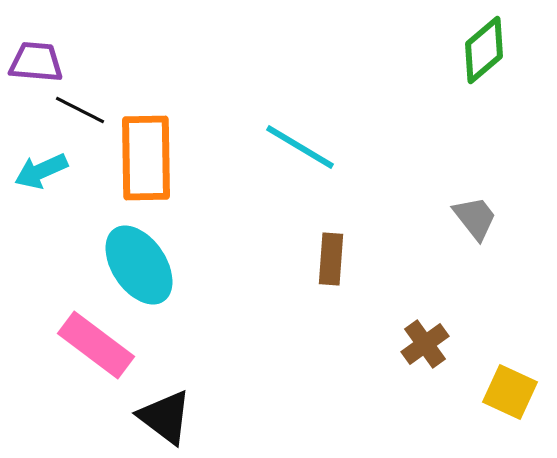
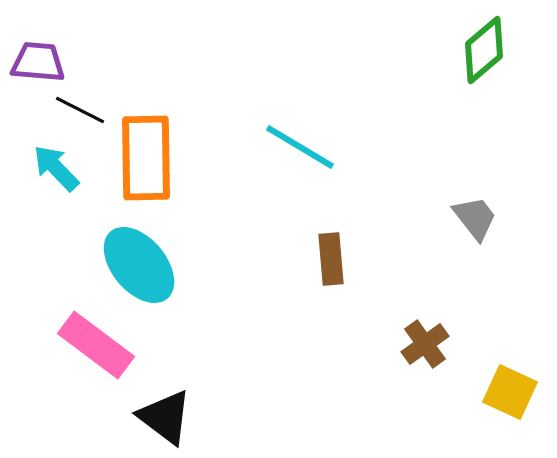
purple trapezoid: moved 2 px right
cyan arrow: moved 15 px right, 3 px up; rotated 70 degrees clockwise
brown rectangle: rotated 9 degrees counterclockwise
cyan ellipse: rotated 6 degrees counterclockwise
